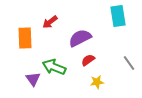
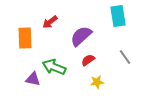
purple semicircle: moved 1 px right, 2 px up; rotated 15 degrees counterclockwise
gray line: moved 4 px left, 6 px up
purple triangle: rotated 42 degrees counterclockwise
